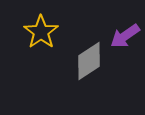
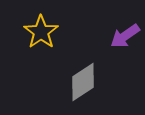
gray diamond: moved 6 px left, 21 px down
